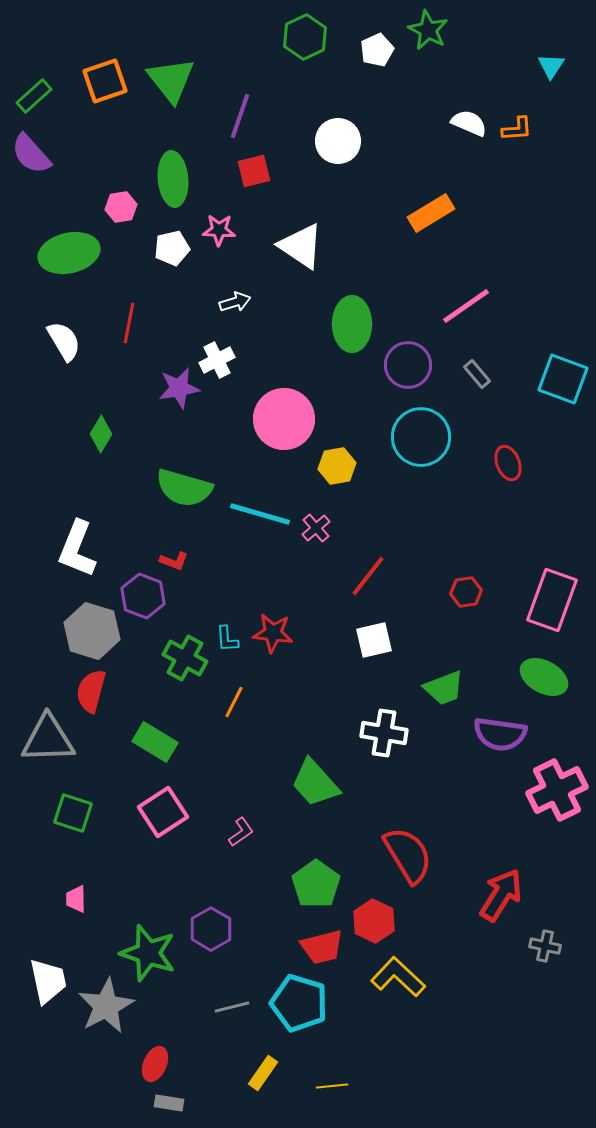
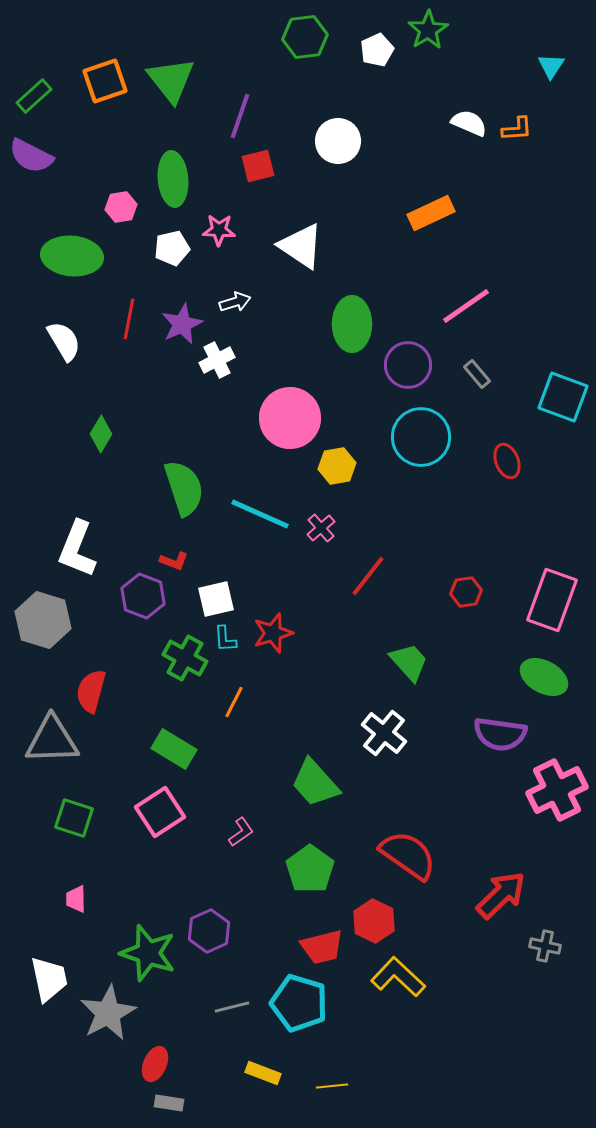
green star at (428, 30): rotated 12 degrees clockwise
green hexagon at (305, 37): rotated 18 degrees clockwise
purple semicircle at (31, 154): moved 2 px down; rotated 21 degrees counterclockwise
red square at (254, 171): moved 4 px right, 5 px up
orange rectangle at (431, 213): rotated 6 degrees clockwise
green ellipse at (69, 253): moved 3 px right, 3 px down; rotated 18 degrees clockwise
red line at (129, 323): moved 4 px up
cyan square at (563, 379): moved 18 px down
purple star at (179, 388): moved 3 px right, 64 px up; rotated 15 degrees counterclockwise
pink circle at (284, 419): moved 6 px right, 1 px up
red ellipse at (508, 463): moved 1 px left, 2 px up
green semicircle at (184, 488): rotated 124 degrees counterclockwise
cyan line at (260, 514): rotated 8 degrees clockwise
pink cross at (316, 528): moved 5 px right
gray hexagon at (92, 631): moved 49 px left, 11 px up
red star at (273, 633): rotated 24 degrees counterclockwise
cyan L-shape at (227, 639): moved 2 px left
white square at (374, 640): moved 158 px left, 41 px up
green trapezoid at (444, 688): moved 35 px left, 26 px up; rotated 111 degrees counterclockwise
white cross at (384, 733): rotated 30 degrees clockwise
gray triangle at (48, 739): moved 4 px right, 1 px down
green rectangle at (155, 742): moved 19 px right, 7 px down
pink square at (163, 812): moved 3 px left
green square at (73, 813): moved 1 px right, 5 px down
red semicircle at (408, 855): rotated 24 degrees counterclockwise
green pentagon at (316, 884): moved 6 px left, 15 px up
red arrow at (501, 895): rotated 14 degrees clockwise
purple hexagon at (211, 929): moved 2 px left, 2 px down; rotated 6 degrees clockwise
white trapezoid at (48, 981): moved 1 px right, 2 px up
gray star at (106, 1006): moved 2 px right, 7 px down
yellow rectangle at (263, 1073): rotated 76 degrees clockwise
